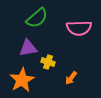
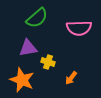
orange star: rotated 20 degrees counterclockwise
